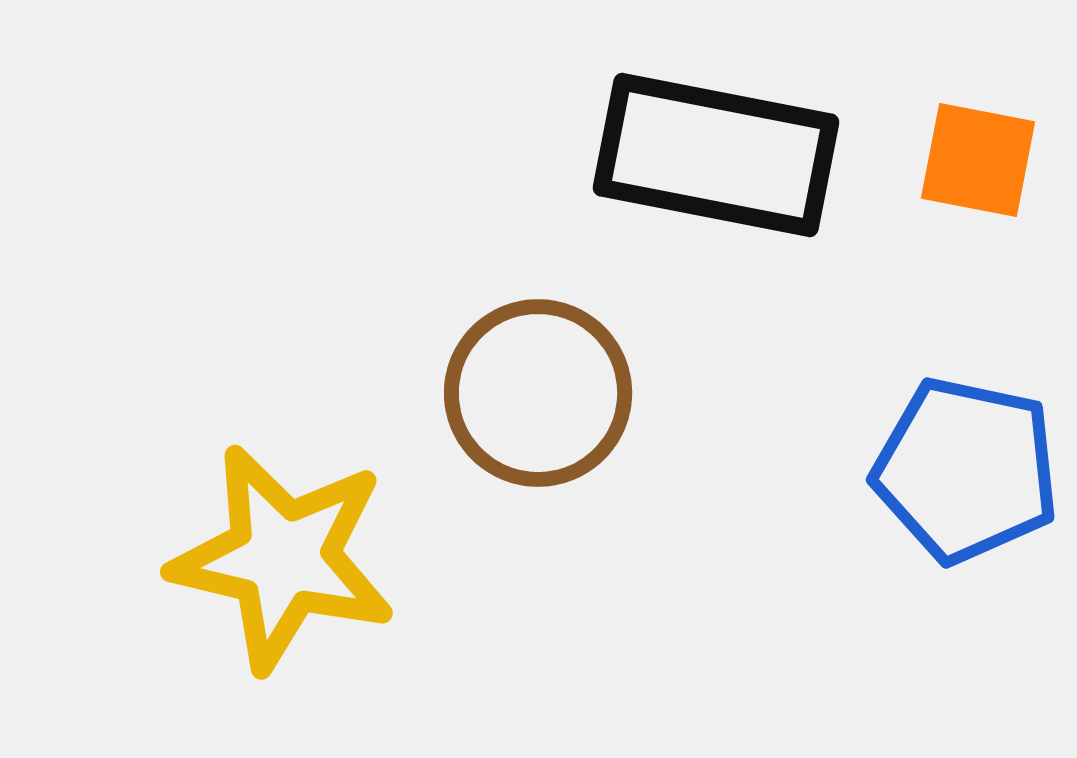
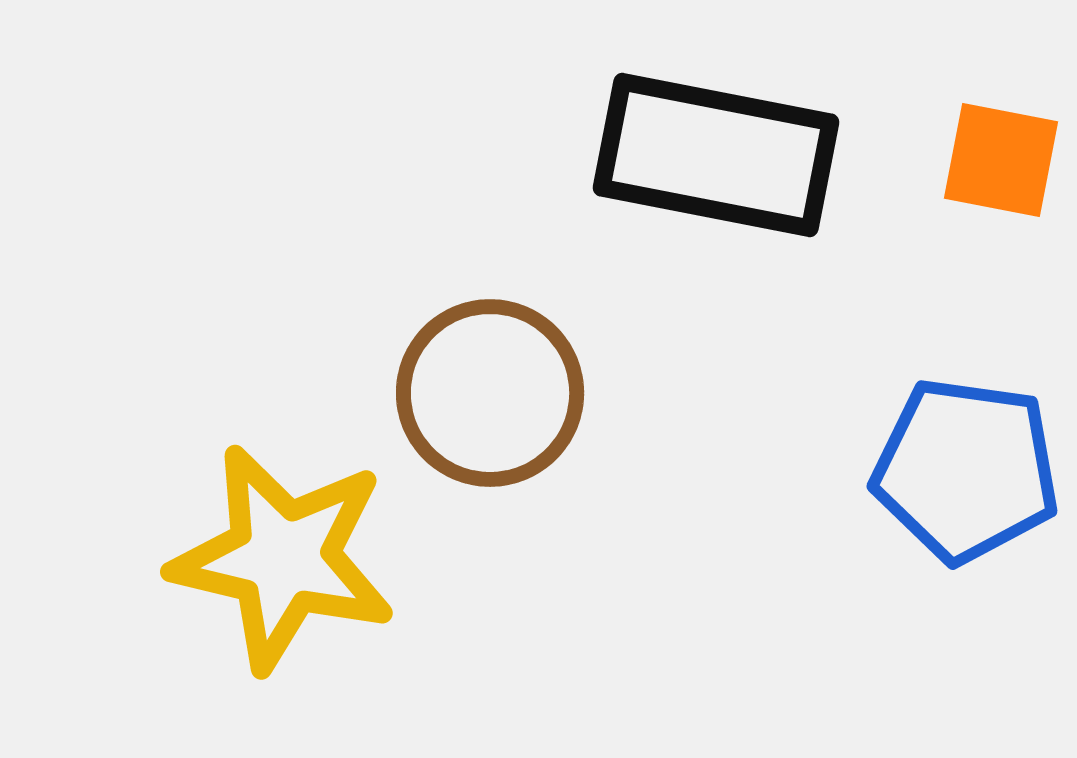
orange square: moved 23 px right
brown circle: moved 48 px left
blue pentagon: rotated 4 degrees counterclockwise
